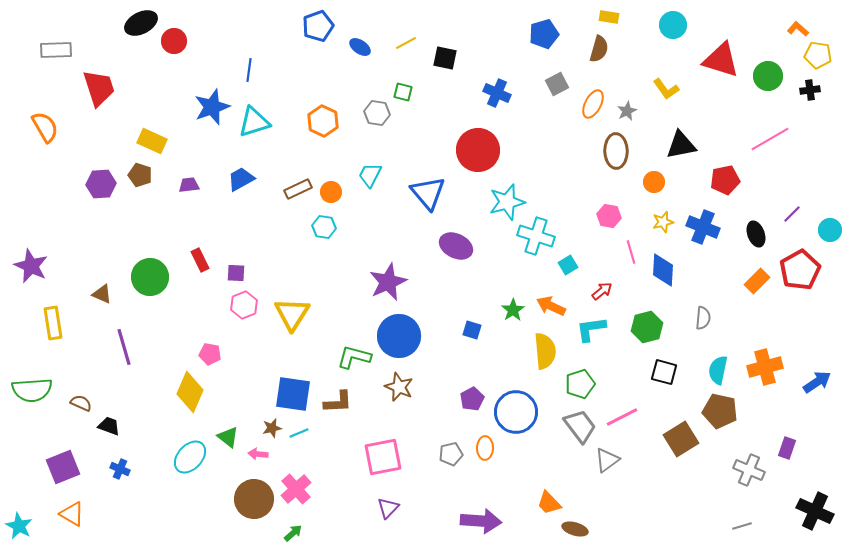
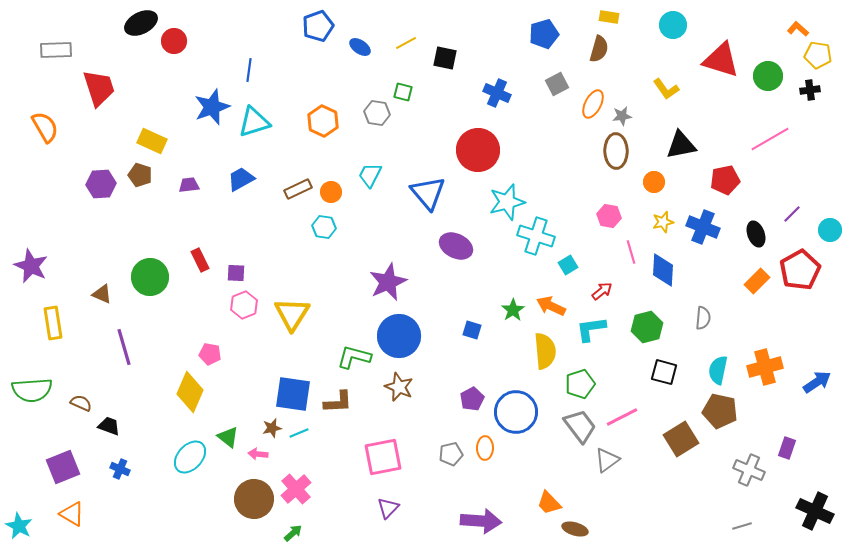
gray star at (627, 111): moved 5 px left, 5 px down; rotated 18 degrees clockwise
